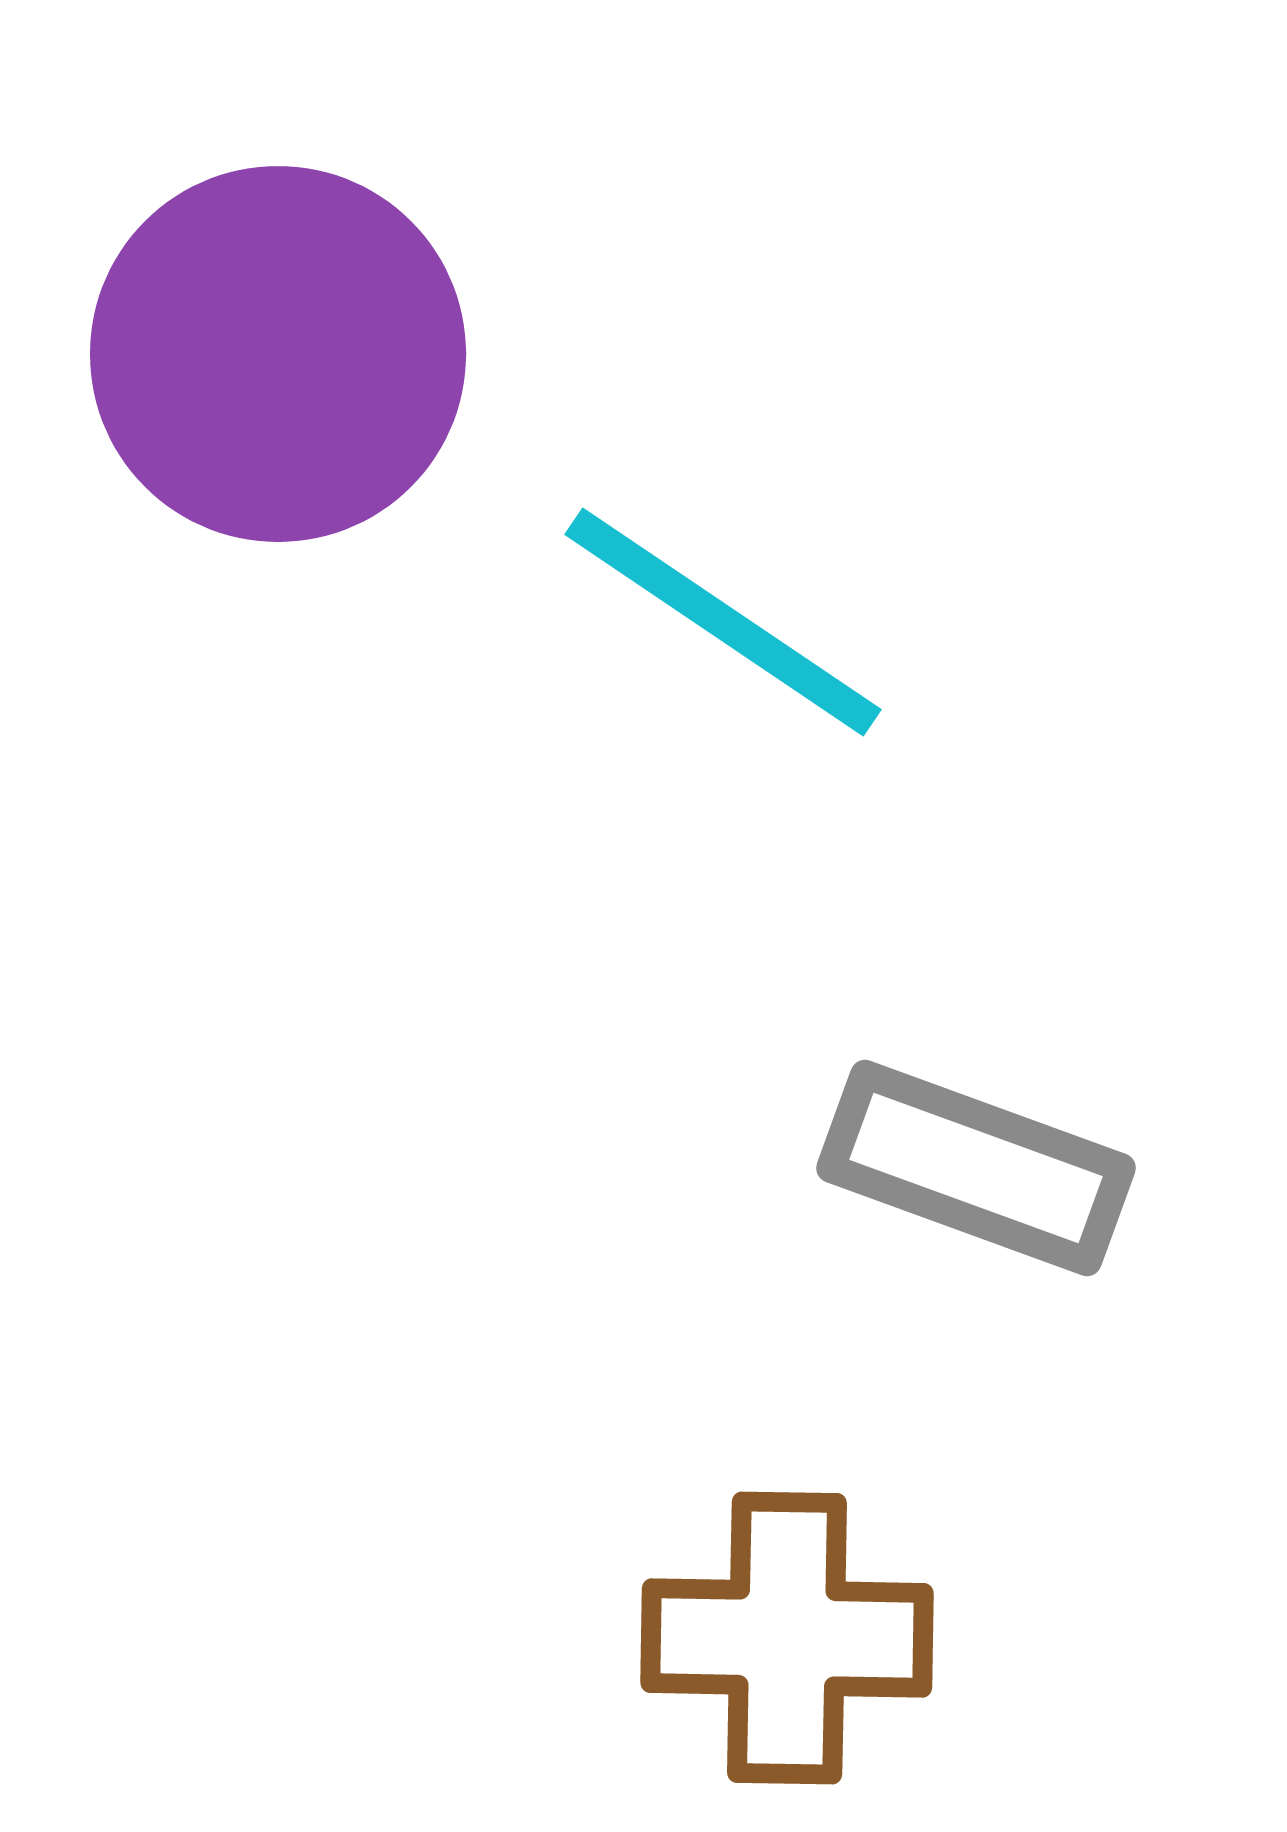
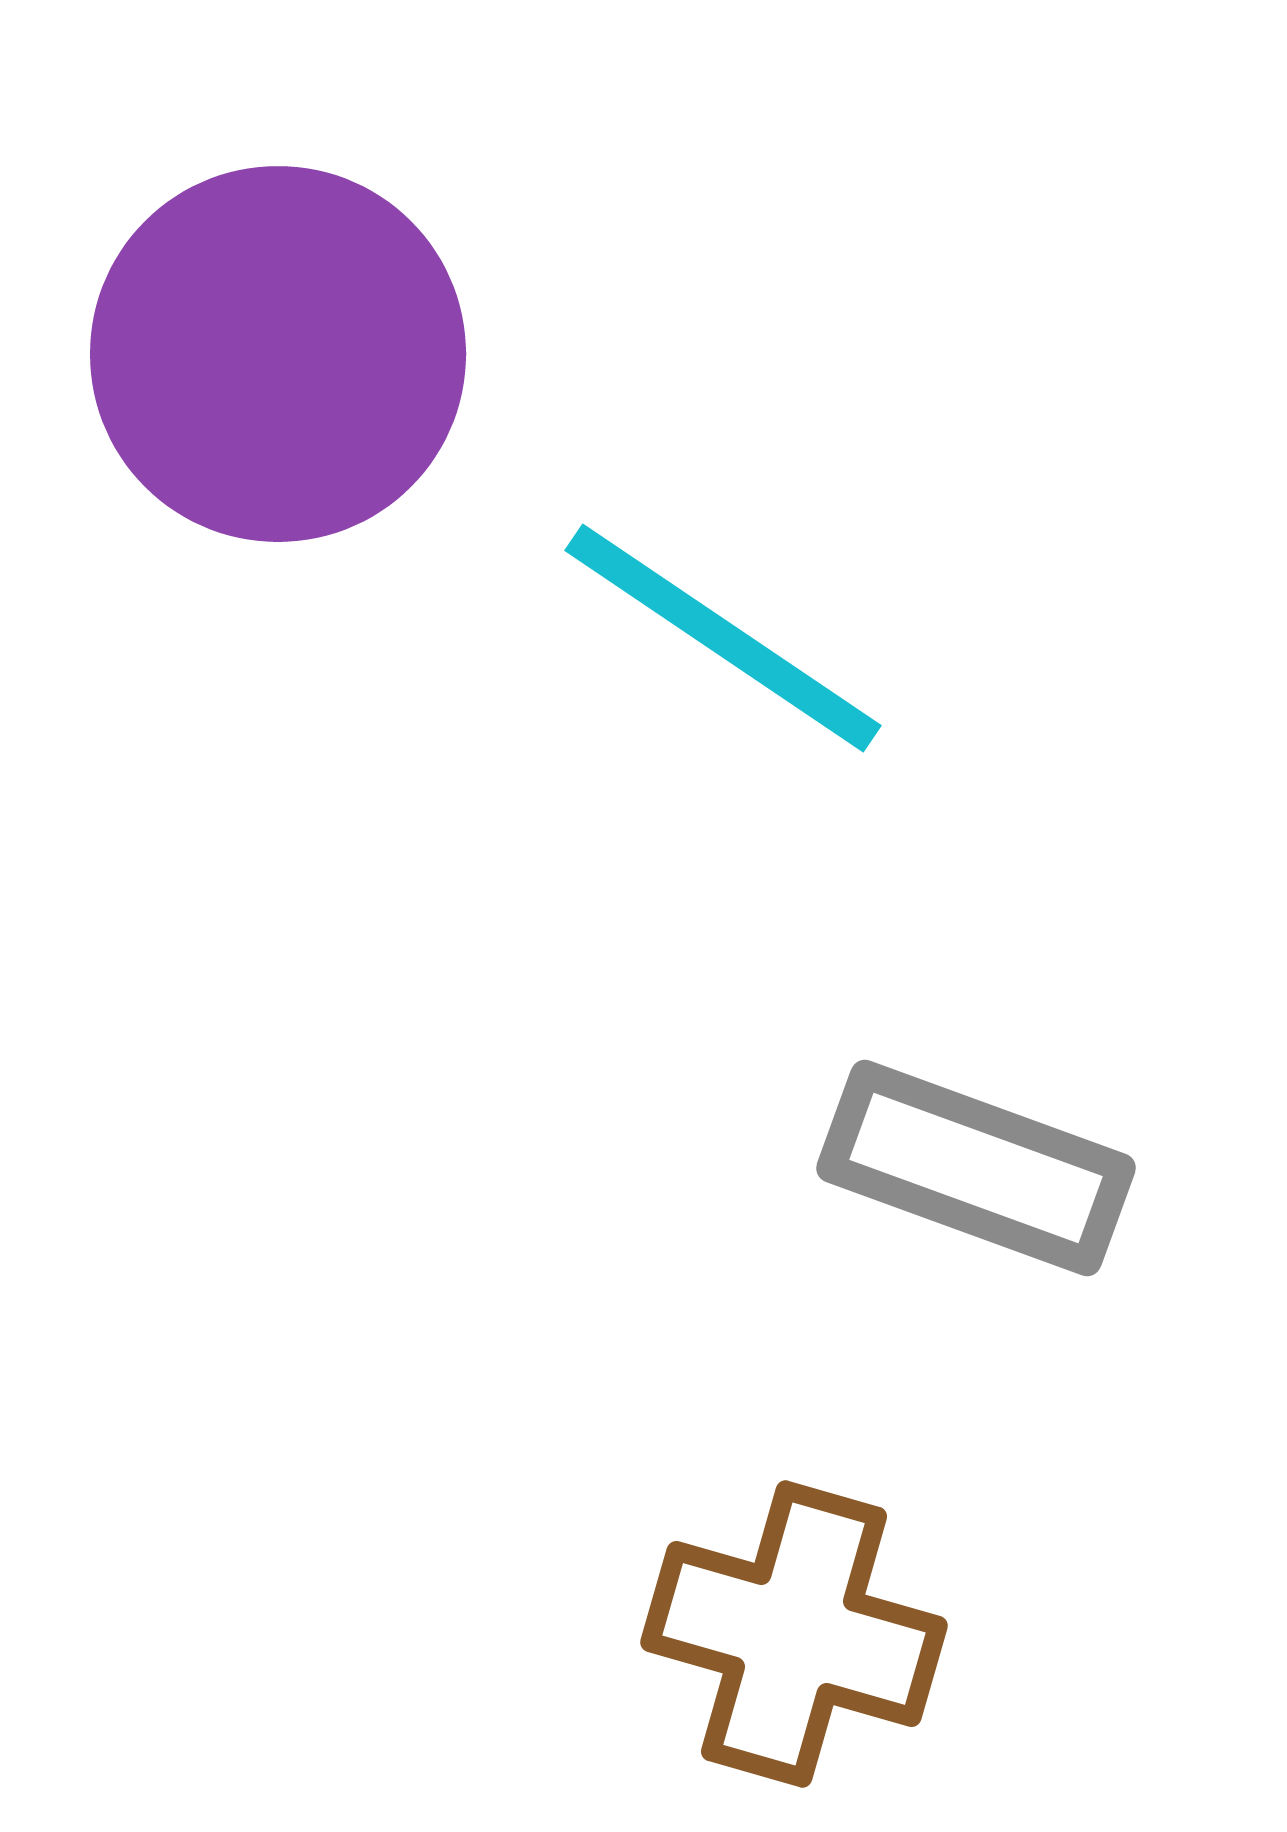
cyan line: moved 16 px down
brown cross: moved 7 px right, 4 px up; rotated 15 degrees clockwise
